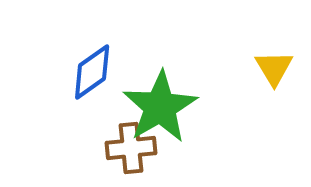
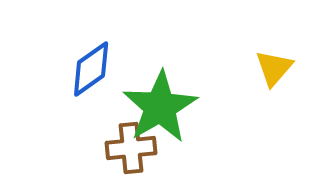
yellow triangle: rotated 12 degrees clockwise
blue diamond: moved 1 px left, 3 px up
